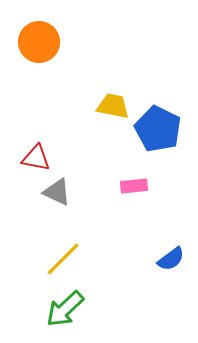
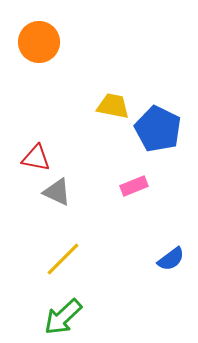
pink rectangle: rotated 16 degrees counterclockwise
green arrow: moved 2 px left, 8 px down
